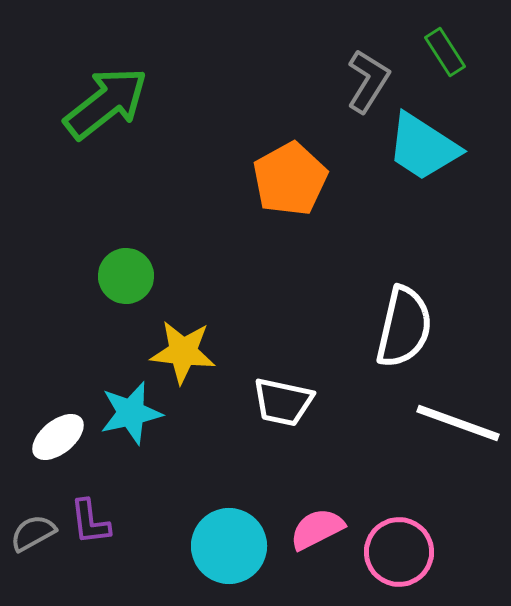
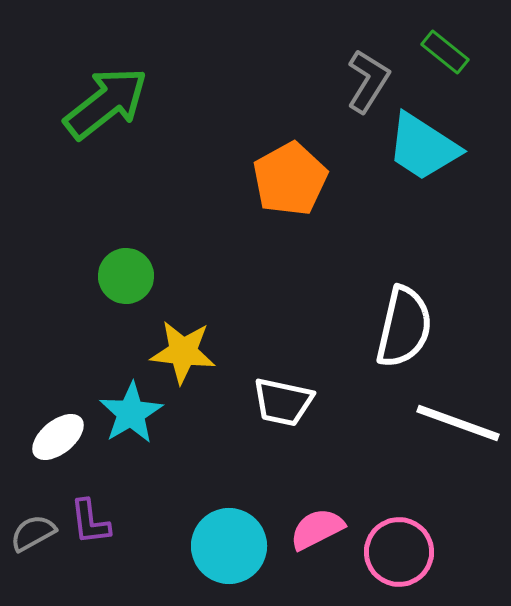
green rectangle: rotated 18 degrees counterclockwise
cyan star: rotated 18 degrees counterclockwise
